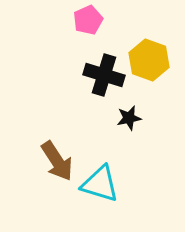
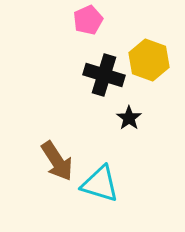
black star: rotated 25 degrees counterclockwise
